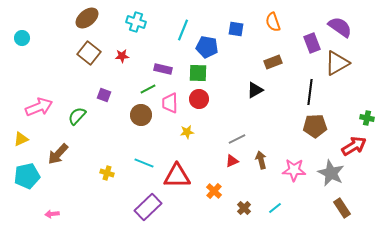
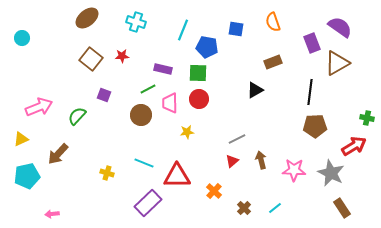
brown square at (89, 53): moved 2 px right, 6 px down
red triangle at (232, 161): rotated 16 degrees counterclockwise
purple rectangle at (148, 207): moved 4 px up
